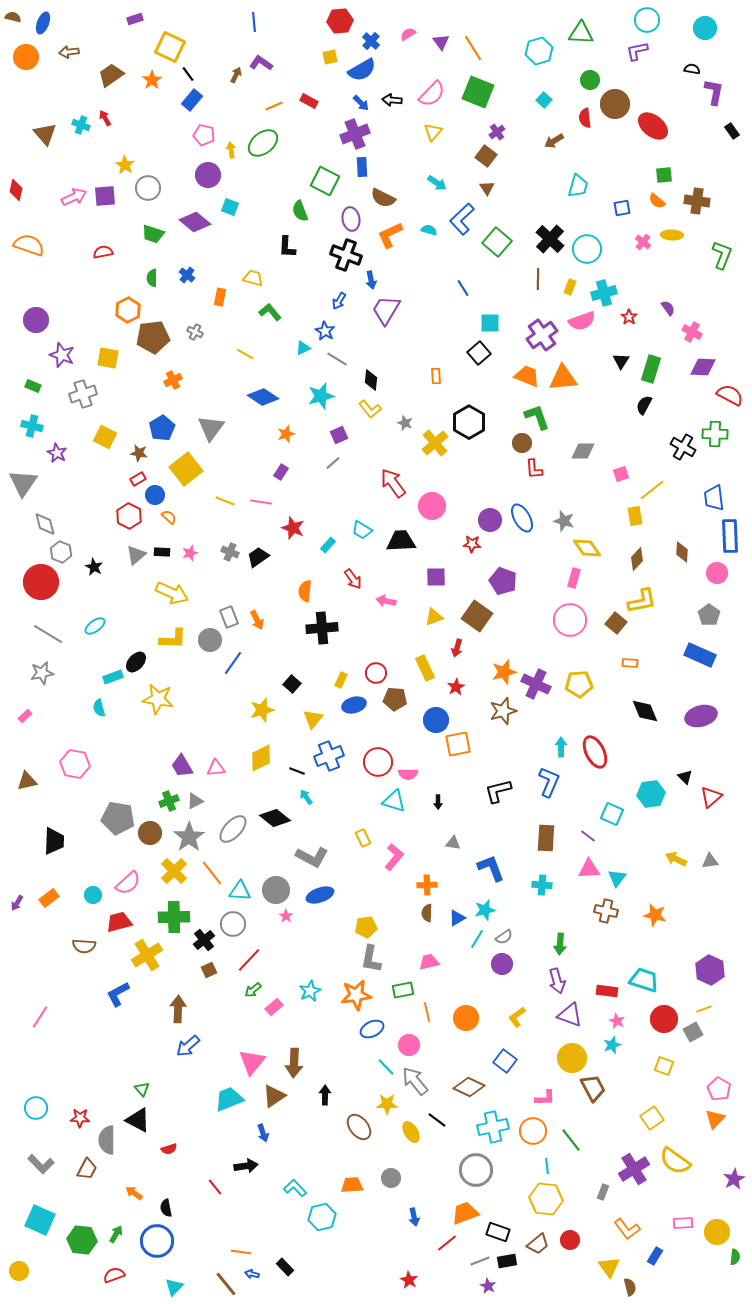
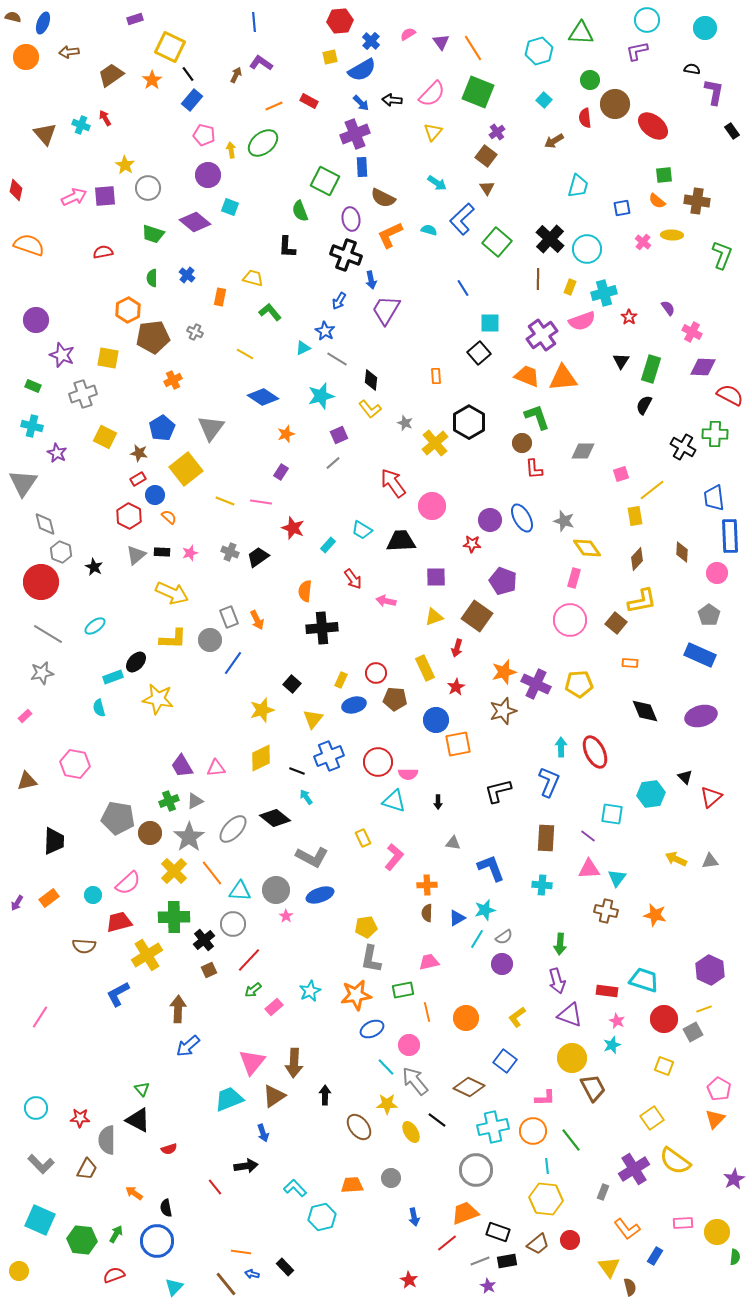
cyan square at (612, 814): rotated 15 degrees counterclockwise
